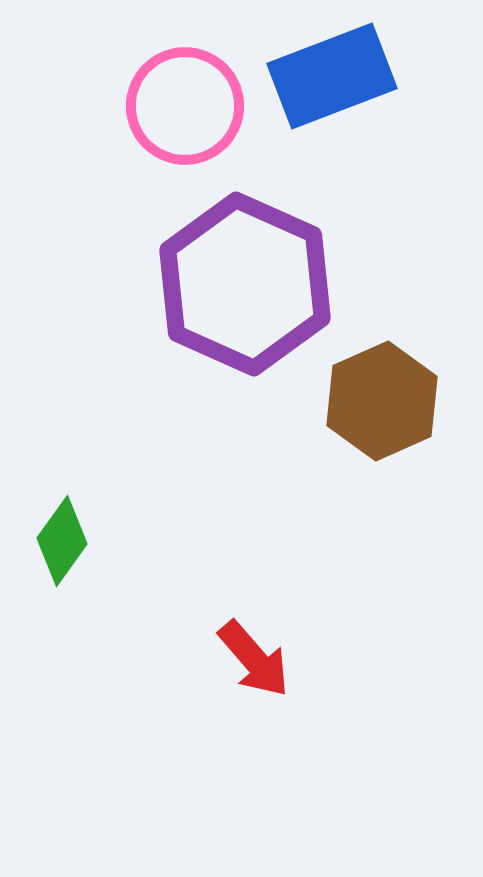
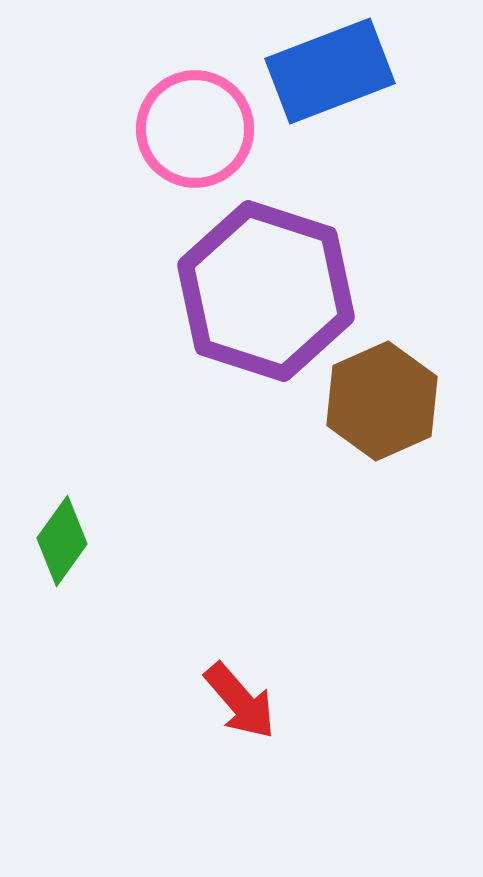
blue rectangle: moved 2 px left, 5 px up
pink circle: moved 10 px right, 23 px down
purple hexagon: moved 21 px right, 7 px down; rotated 6 degrees counterclockwise
red arrow: moved 14 px left, 42 px down
